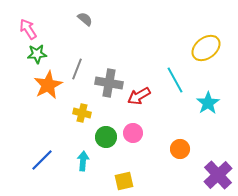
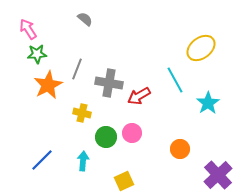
yellow ellipse: moved 5 px left
pink circle: moved 1 px left
yellow square: rotated 12 degrees counterclockwise
